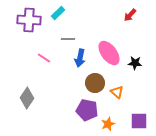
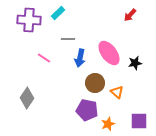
black star: rotated 16 degrees counterclockwise
